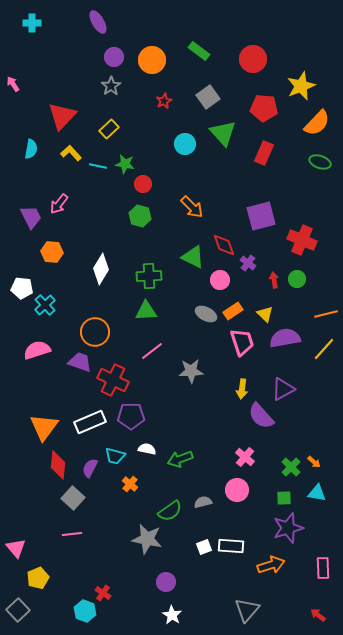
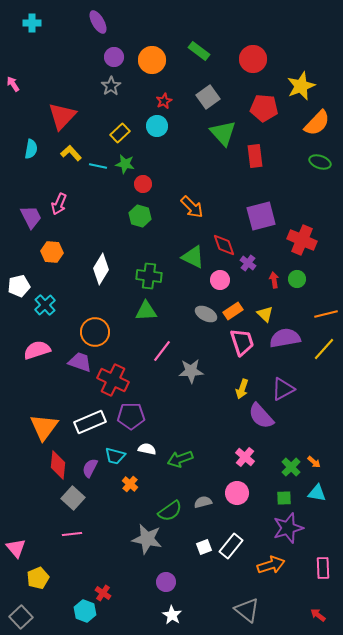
yellow rectangle at (109, 129): moved 11 px right, 4 px down
cyan circle at (185, 144): moved 28 px left, 18 px up
red rectangle at (264, 153): moved 9 px left, 3 px down; rotated 30 degrees counterclockwise
pink arrow at (59, 204): rotated 15 degrees counterclockwise
green cross at (149, 276): rotated 10 degrees clockwise
white pentagon at (22, 288): moved 3 px left, 2 px up; rotated 20 degrees counterclockwise
pink line at (152, 351): moved 10 px right; rotated 15 degrees counterclockwise
yellow arrow at (242, 389): rotated 12 degrees clockwise
pink circle at (237, 490): moved 3 px down
white rectangle at (231, 546): rotated 55 degrees counterclockwise
gray square at (18, 610): moved 3 px right, 7 px down
gray triangle at (247, 610): rotated 32 degrees counterclockwise
